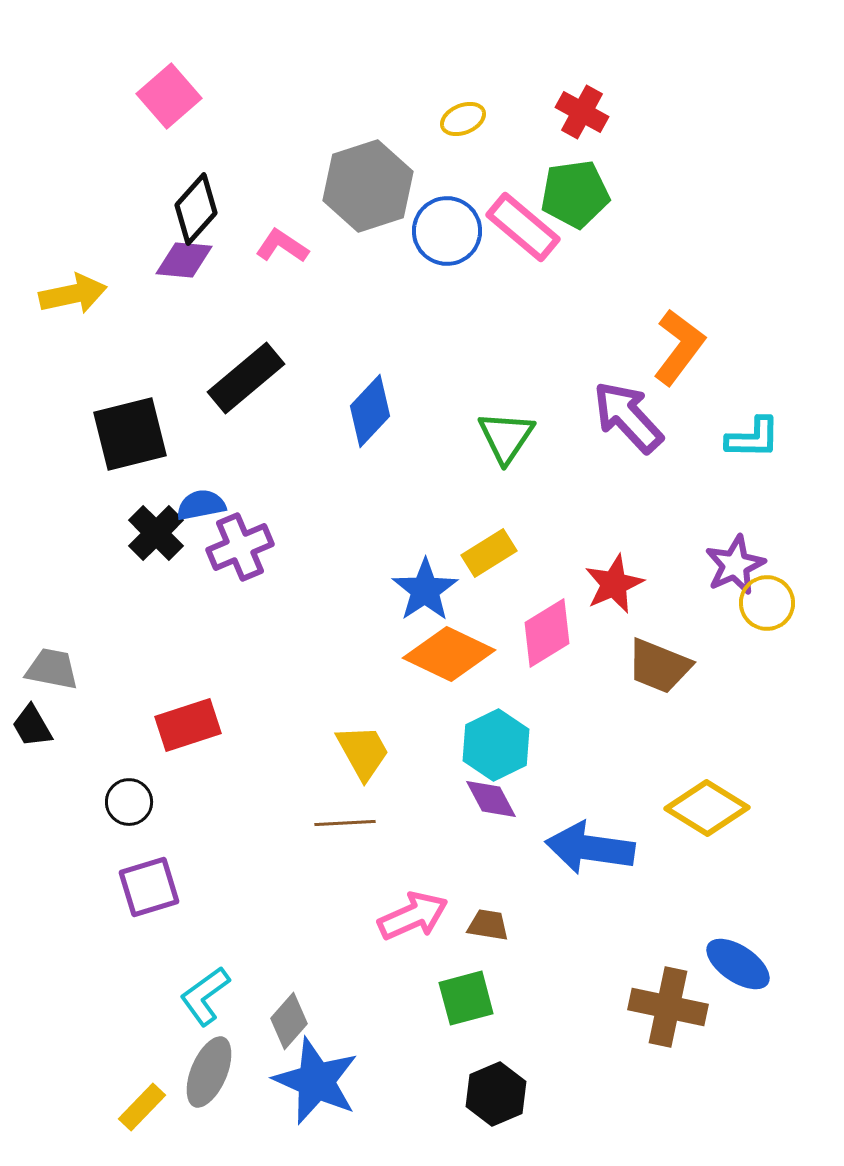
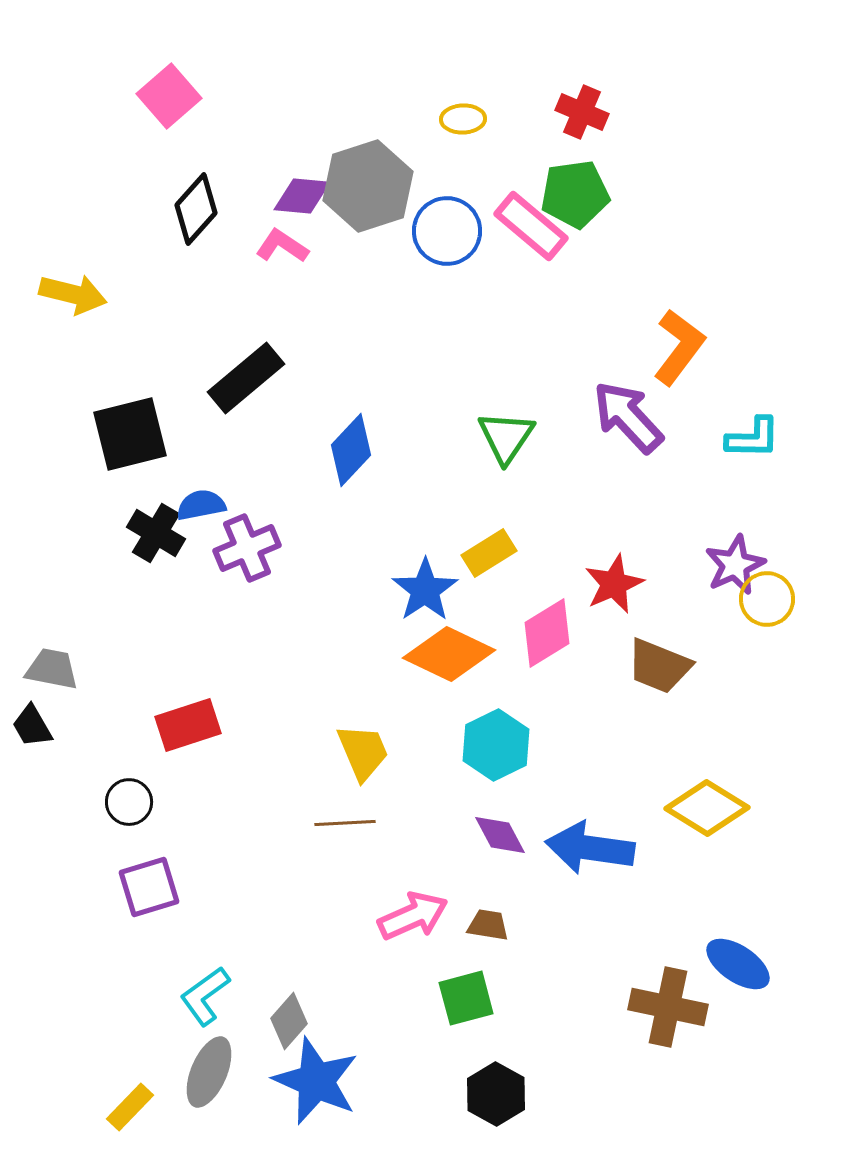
red cross at (582, 112): rotated 6 degrees counterclockwise
yellow ellipse at (463, 119): rotated 21 degrees clockwise
pink rectangle at (523, 227): moved 8 px right, 1 px up
purple diamond at (184, 260): moved 118 px right, 64 px up
yellow arrow at (73, 294): rotated 26 degrees clockwise
blue diamond at (370, 411): moved 19 px left, 39 px down
black cross at (156, 533): rotated 14 degrees counterclockwise
purple cross at (240, 547): moved 7 px right, 1 px down
yellow circle at (767, 603): moved 4 px up
yellow trapezoid at (363, 752): rotated 6 degrees clockwise
purple diamond at (491, 799): moved 9 px right, 36 px down
black hexagon at (496, 1094): rotated 8 degrees counterclockwise
yellow rectangle at (142, 1107): moved 12 px left
